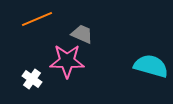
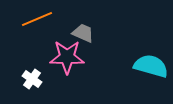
gray trapezoid: moved 1 px right, 1 px up
pink star: moved 4 px up
